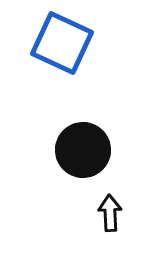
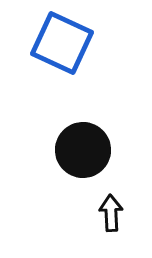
black arrow: moved 1 px right
